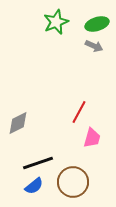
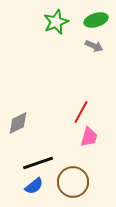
green ellipse: moved 1 px left, 4 px up
red line: moved 2 px right
pink trapezoid: moved 3 px left, 1 px up
